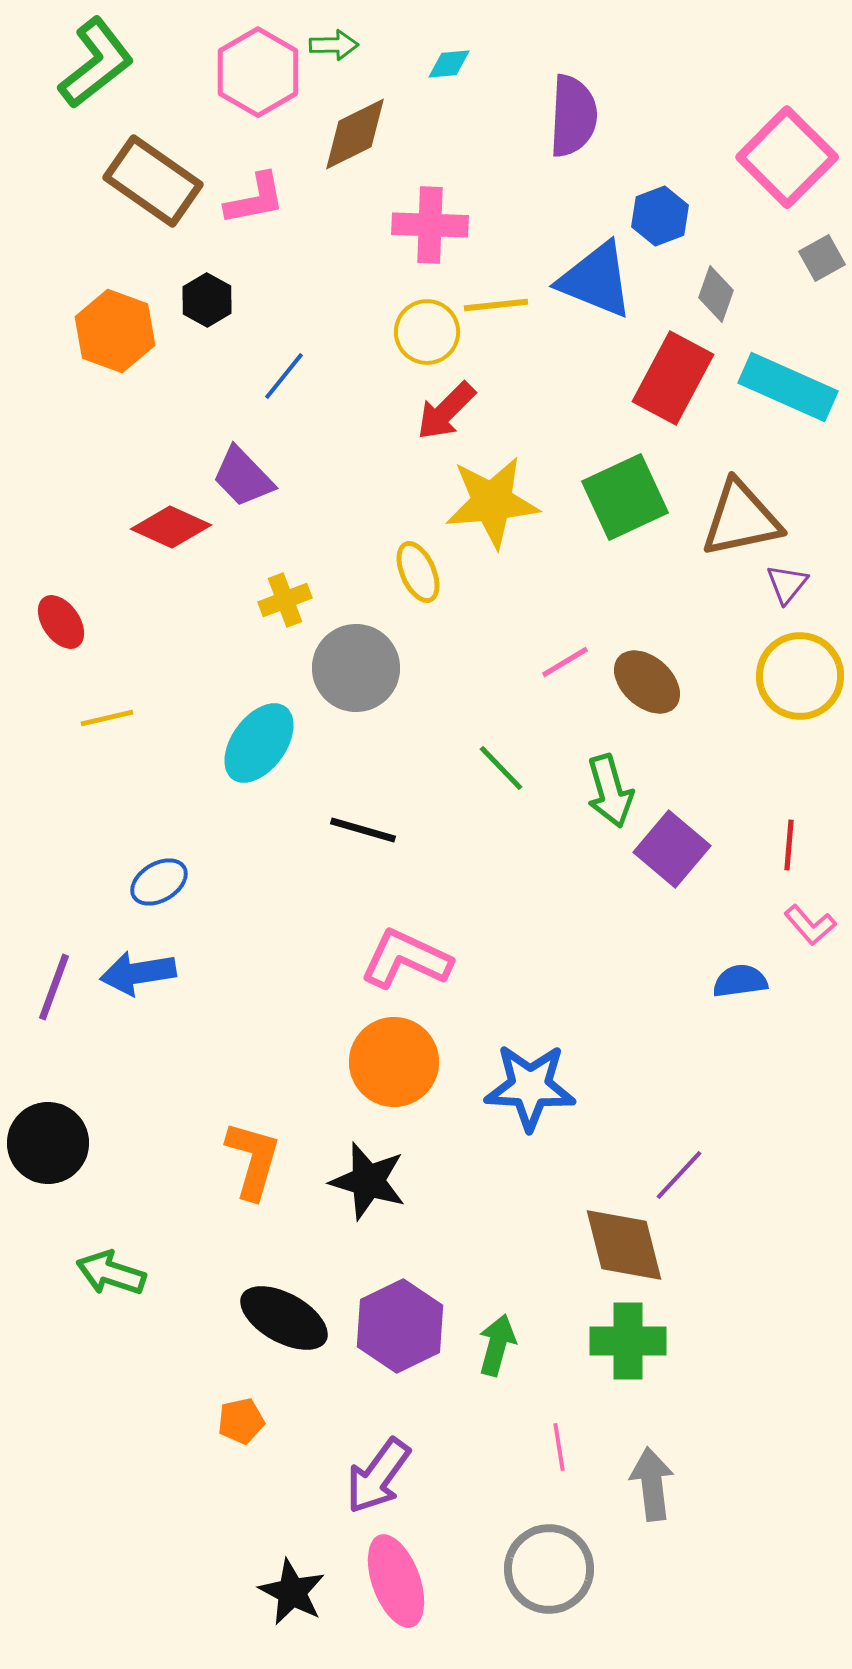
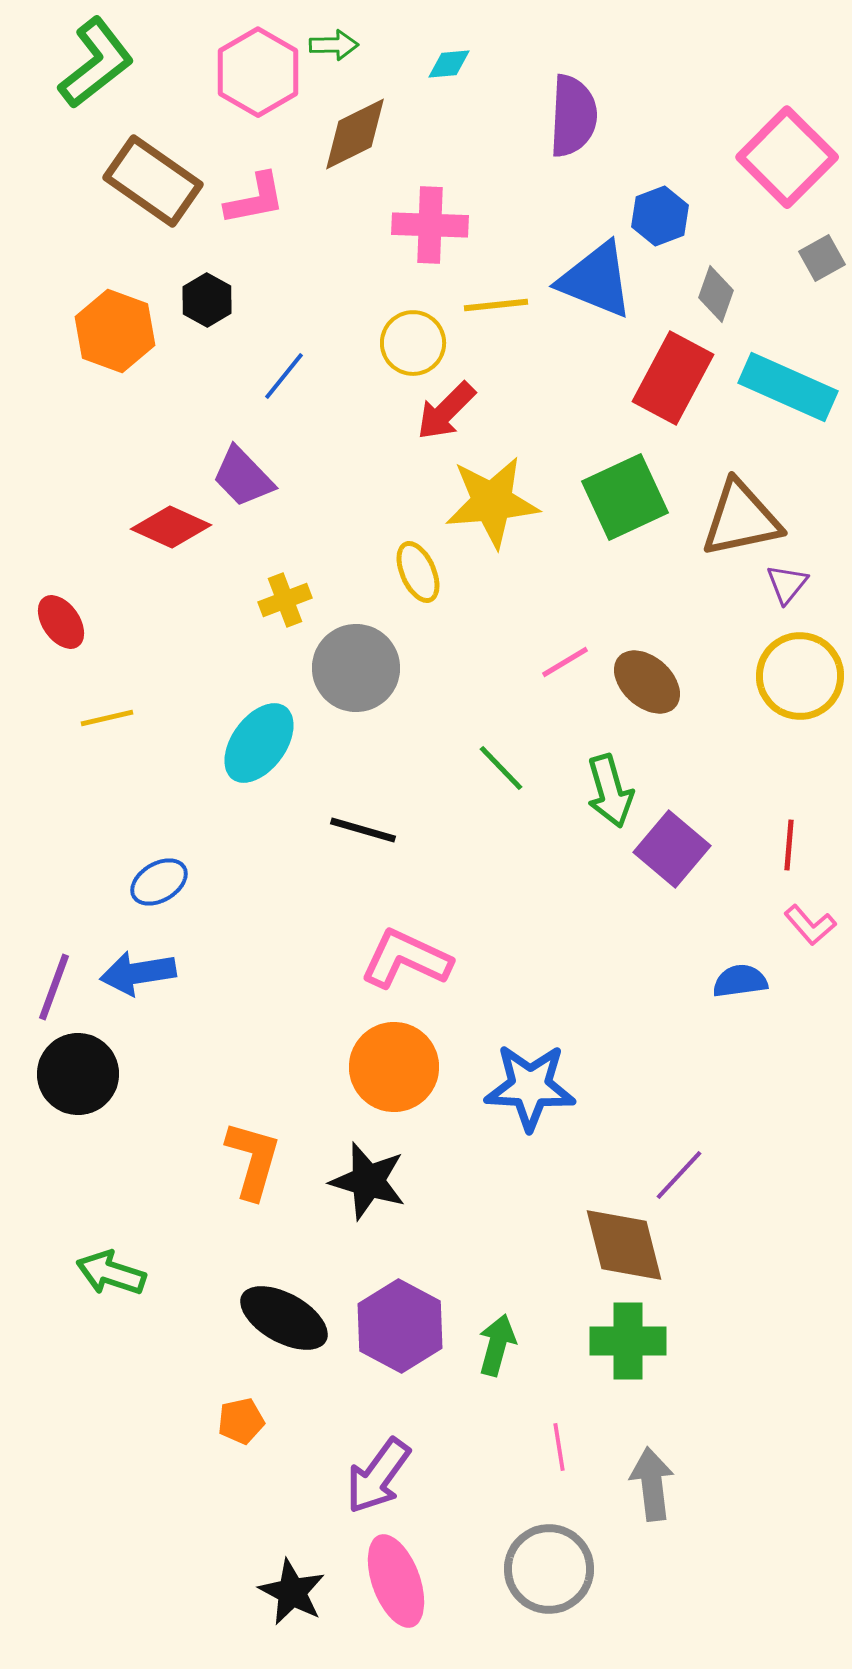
yellow circle at (427, 332): moved 14 px left, 11 px down
orange circle at (394, 1062): moved 5 px down
black circle at (48, 1143): moved 30 px right, 69 px up
purple hexagon at (400, 1326): rotated 6 degrees counterclockwise
